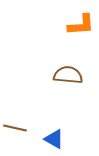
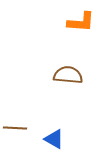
orange L-shape: moved 3 px up; rotated 8 degrees clockwise
brown line: rotated 10 degrees counterclockwise
